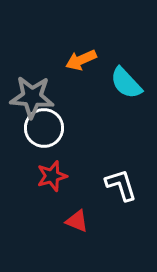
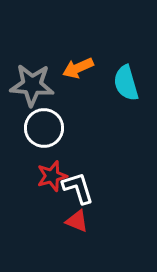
orange arrow: moved 3 px left, 8 px down
cyan semicircle: rotated 27 degrees clockwise
gray star: moved 12 px up
white L-shape: moved 43 px left, 3 px down
